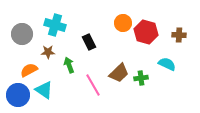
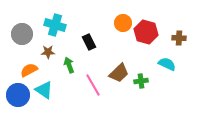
brown cross: moved 3 px down
green cross: moved 3 px down
